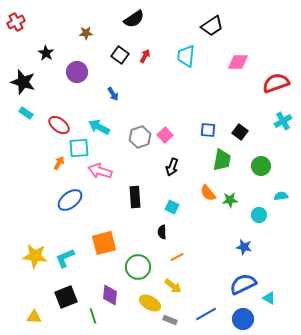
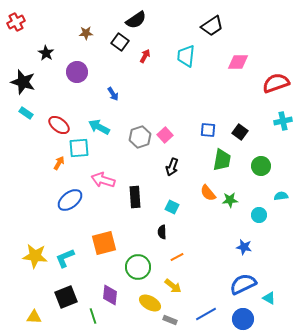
black semicircle at (134, 19): moved 2 px right, 1 px down
black square at (120, 55): moved 13 px up
cyan cross at (283, 121): rotated 18 degrees clockwise
pink arrow at (100, 171): moved 3 px right, 9 px down
